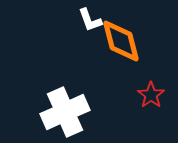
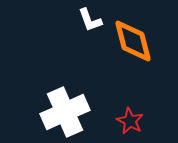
orange diamond: moved 12 px right
red star: moved 21 px left, 26 px down; rotated 8 degrees counterclockwise
